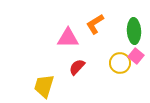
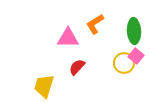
yellow circle: moved 4 px right
